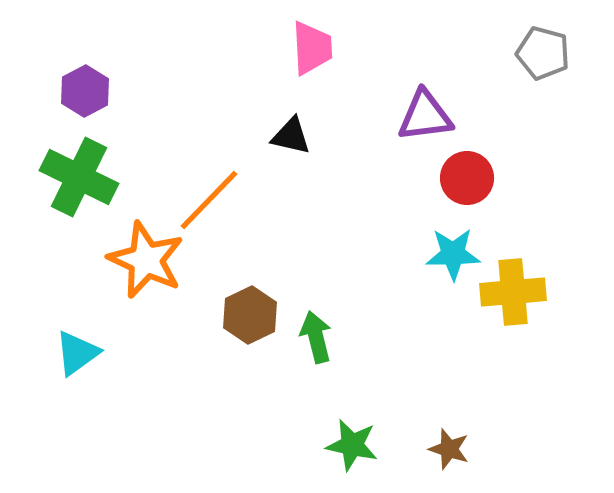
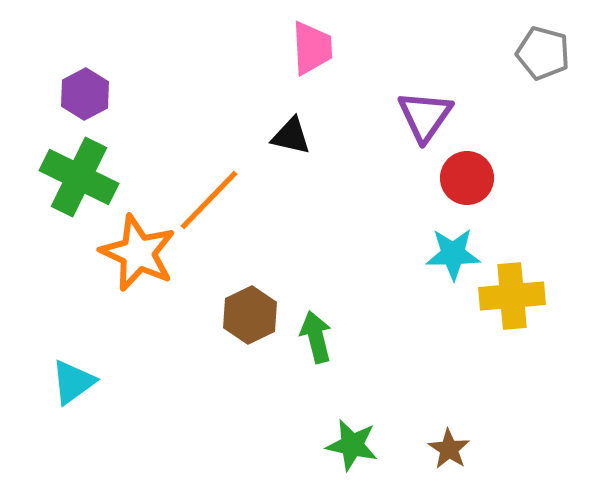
purple hexagon: moved 3 px down
purple triangle: rotated 48 degrees counterclockwise
orange star: moved 8 px left, 7 px up
yellow cross: moved 1 px left, 4 px down
cyan triangle: moved 4 px left, 29 px down
brown star: rotated 15 degrees clockwise
